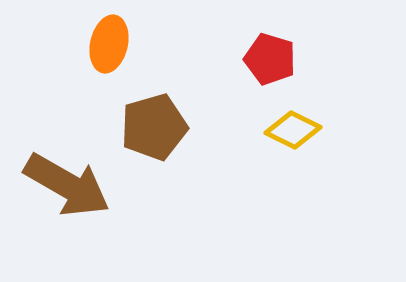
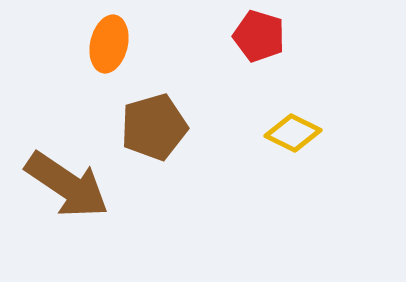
red pentagon: moved 11 px left, 23 px up
yellow diamond: moved 3 px down
brown arrow: rotated 4 degrees clockwise
